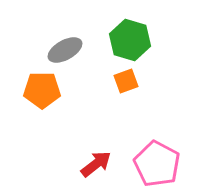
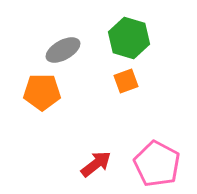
green hexagon: moved 1 px left, 2 px up
gray ellipse: moved 2 px left
orange pentagon: moved 2 px down
